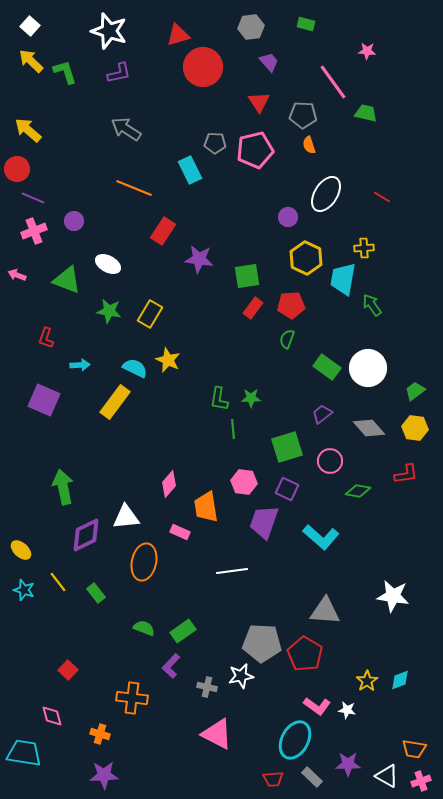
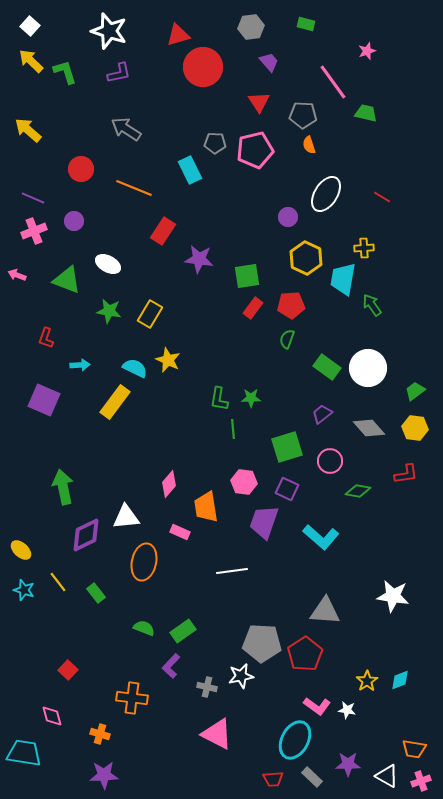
pink star at (367, 51): rotated 24 degrees counterclockwise
red circle at (17, 169): moved 64 px right
red pentagon at (305, 654): rotated 8 degrees clockwise
